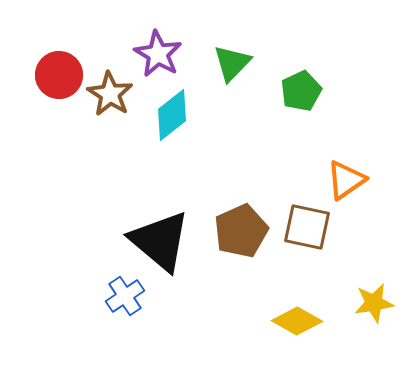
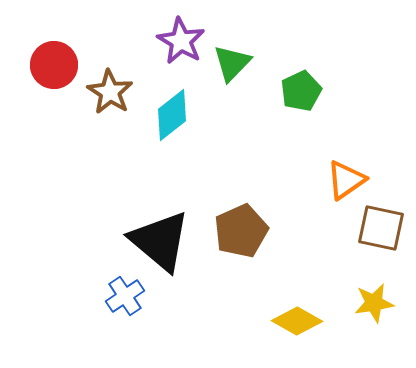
purple star: moved 23 px right, 13 px up
red circle: moved 5 px left, 10 px up
brown star: moved 2 px up
brown square: moved 74 px right, 1 px down
